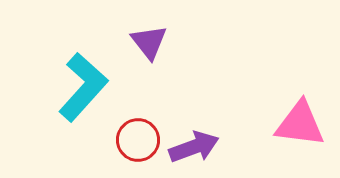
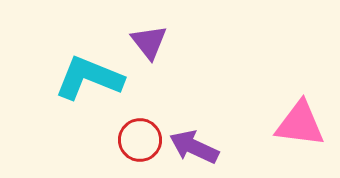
cyan L-shape: moved 6 px right, 9 px up; rotated 110 degrees counterclockwise
red circle: moved 2 px right
purple arrow: rotated 135 degrees counterclockwise
